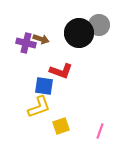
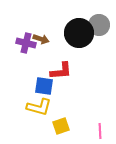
red L-shape: rotated 25 degrees counterclockwise
yellow L-shape: rotated 35 degrees clockwise
pink line: rotated 21 degrees counterclockwise
